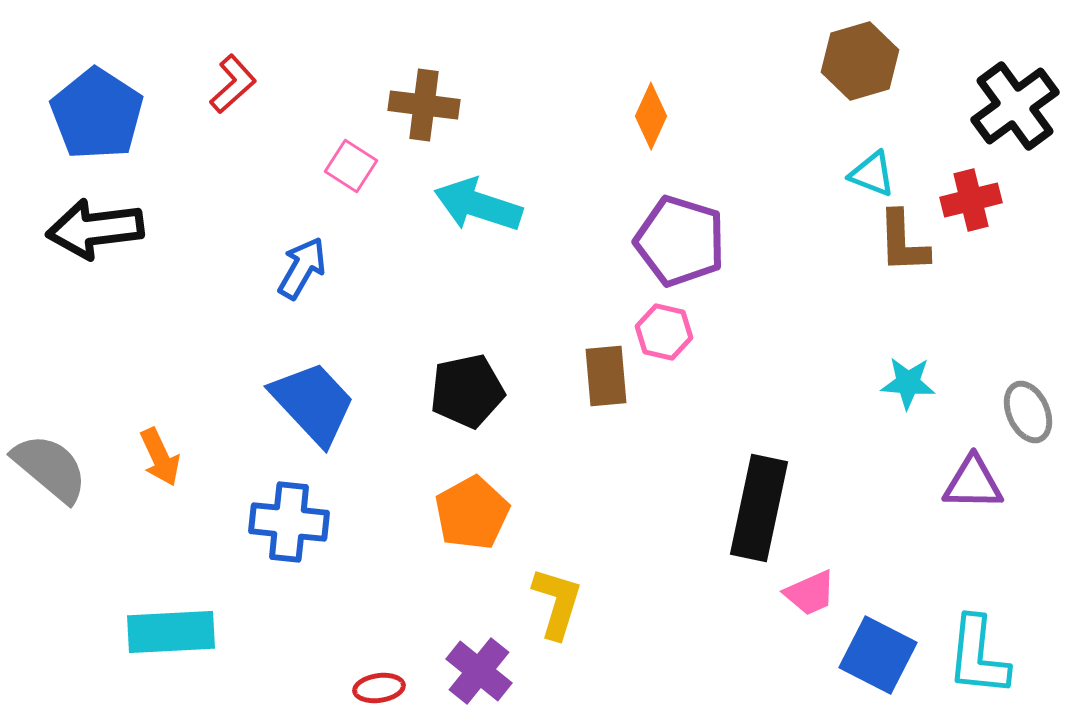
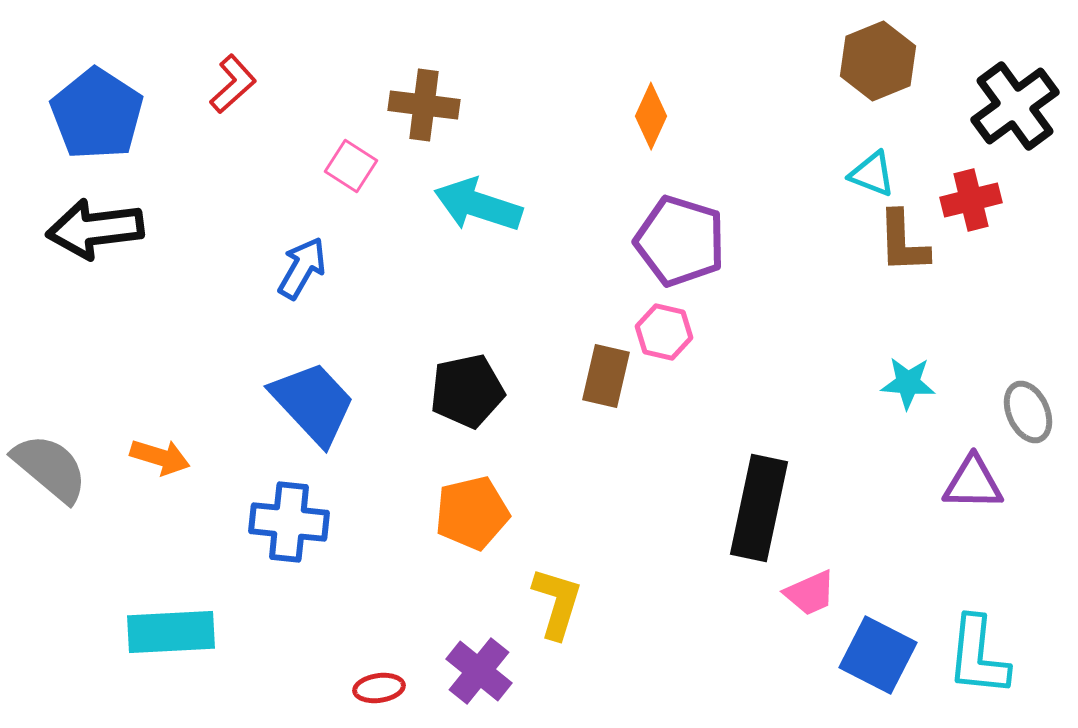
brown hexagon: moved 18 px right; rotated 6 degrees counterclockwise
brown rectangle: rotated 18 degrees clockwise
orange arrow: rotated 48 degrees counterclockwise
orange pentagon: rotated 16 degrees clockwise
